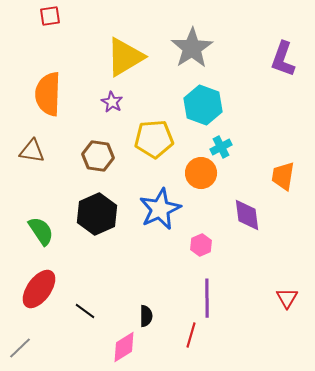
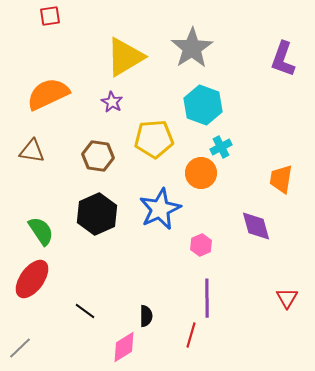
orange semicircle: rotated 63 degrees clockwise
orange trapezoid: moved 2 px left, 3 px down
purple diamond: moved 9 px right, 11 px down; rotated 8 degrees counterclockwise
red ellipse: moved 7 px left, 10 px up
